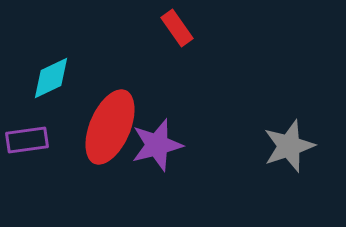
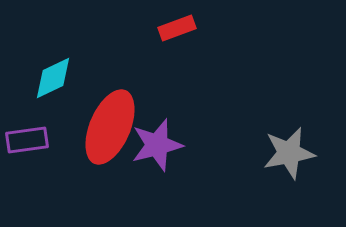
red rectangle: rotated 75 degrees counterclockwise
cyan diamond: moved 2 px right
gray star: moved 7 px down; rotated 8 degrees clockwise
